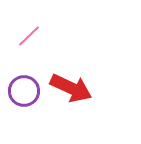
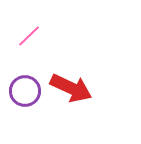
purple circle: moved 1 px right
